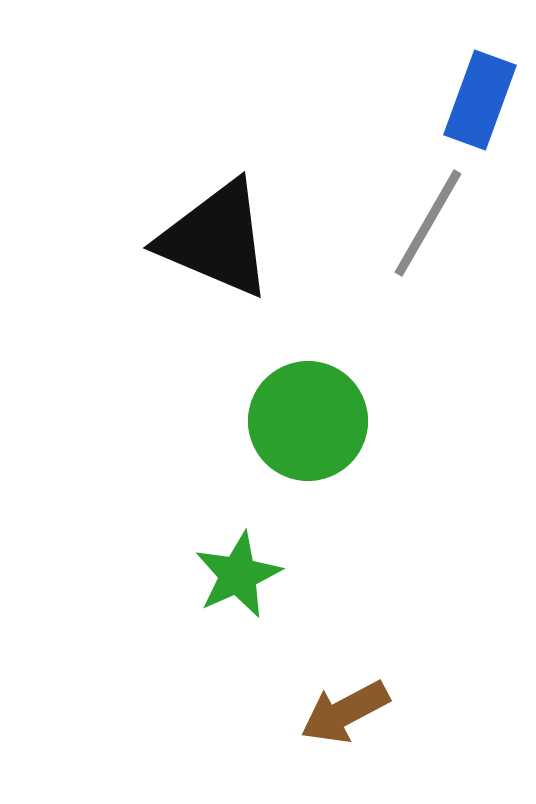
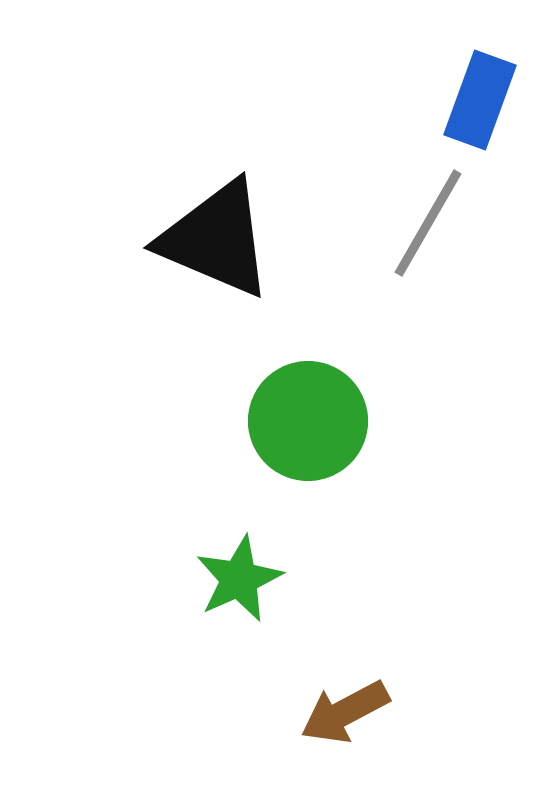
green star: moved 1 px right, 4 px down
